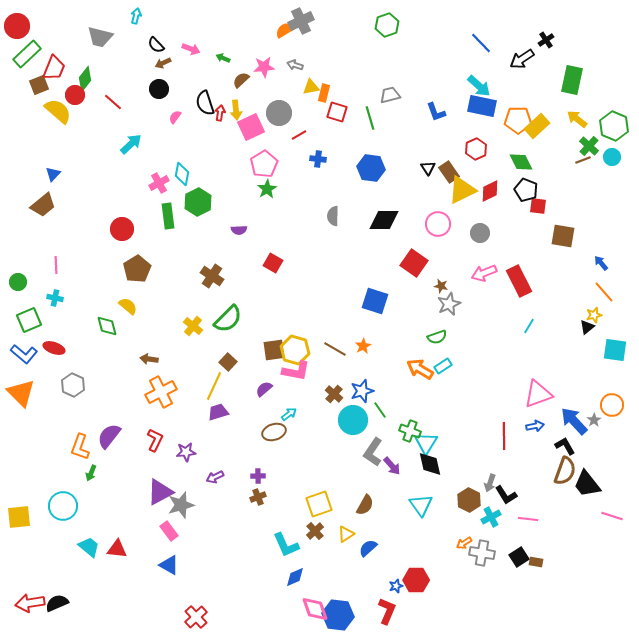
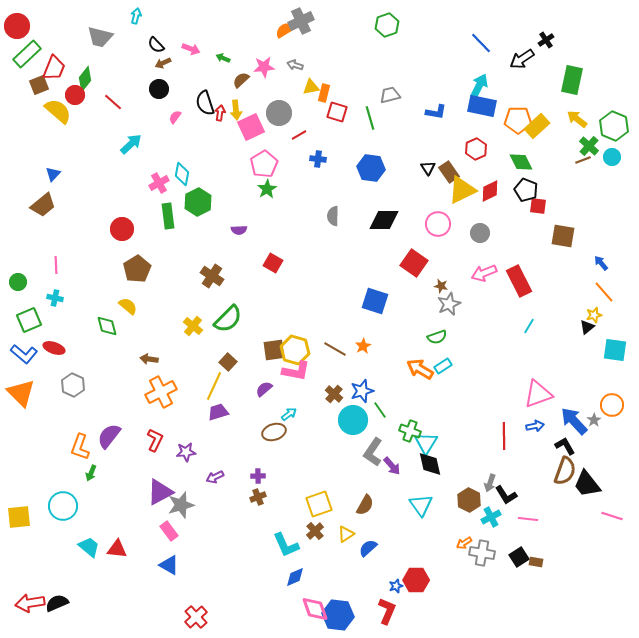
cyan arrow at (479, 86): rotated 105 degrees counterclockwise
blue L-shape at (436, 112): rotated 60 degrees counterclockwise
